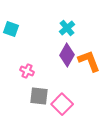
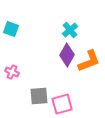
cyan cross: moved 3 px right, 2 px down
orange L-shape: rotated 90 degrees clockwise
pink cross: moved 15 px left, 1 px down
gray square: rotated 12 degrees counterclockwise
pink square: rotated 30 degrees clockwise
